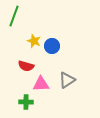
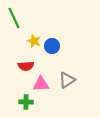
green line: moved 2 px down; rotated 45 degrees counterclockwise
red semicircle: rotated 21 degrees counterclockwise
